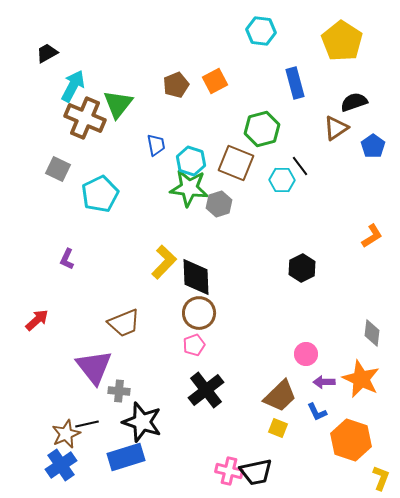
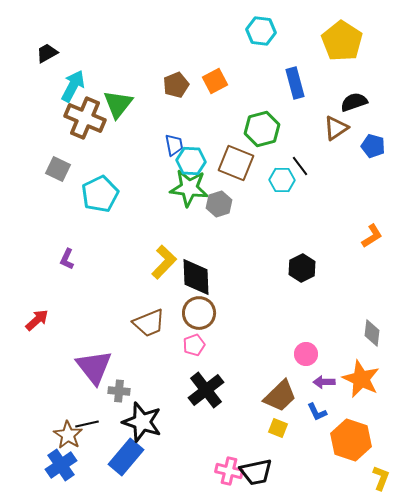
blue trapezoid at (156, 145): moved 18 px right
blue pentagon at (373, 146): rotated 20 degrees counterclockwise
cyan hexagon at (191, 161): rotated 16 degrees counterclockwise
brown trapezoid at (124, 323): moved 25 px right
brown star at (66, 434): moved 2 px right, 1 px down; rotated 16 degrees counterclockwise
blue rectangle at (126, 457): rotated 33 degrees counterclockwise
